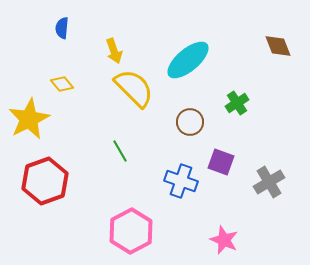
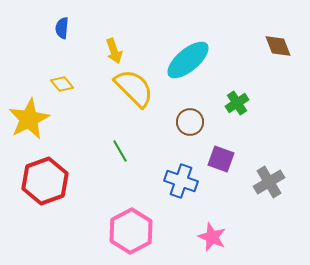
purple square: moved 3 px up
pink star: moved 12 px left, 3 px up
